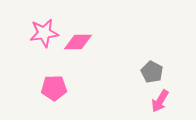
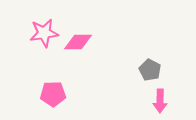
gray pentagon: moved 2 px left, 2 px up
pink pentagon: moved 1 px left, 6 px down
pink arrow: rotated 30 degrees counterclockwise
